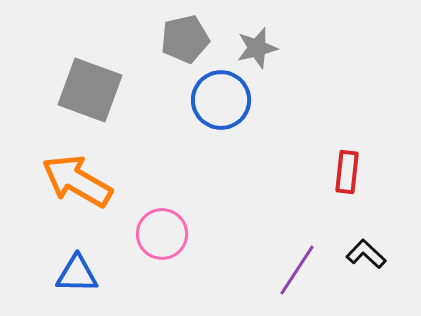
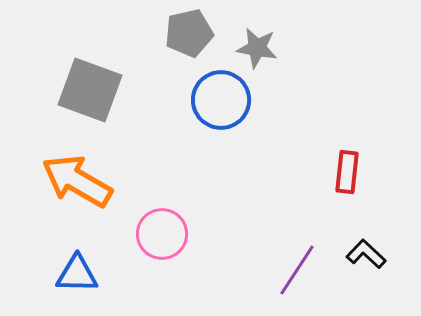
gray pentagon: moved 4 px right, 6 px up
gray star: rotated 24 degrees clockwise
